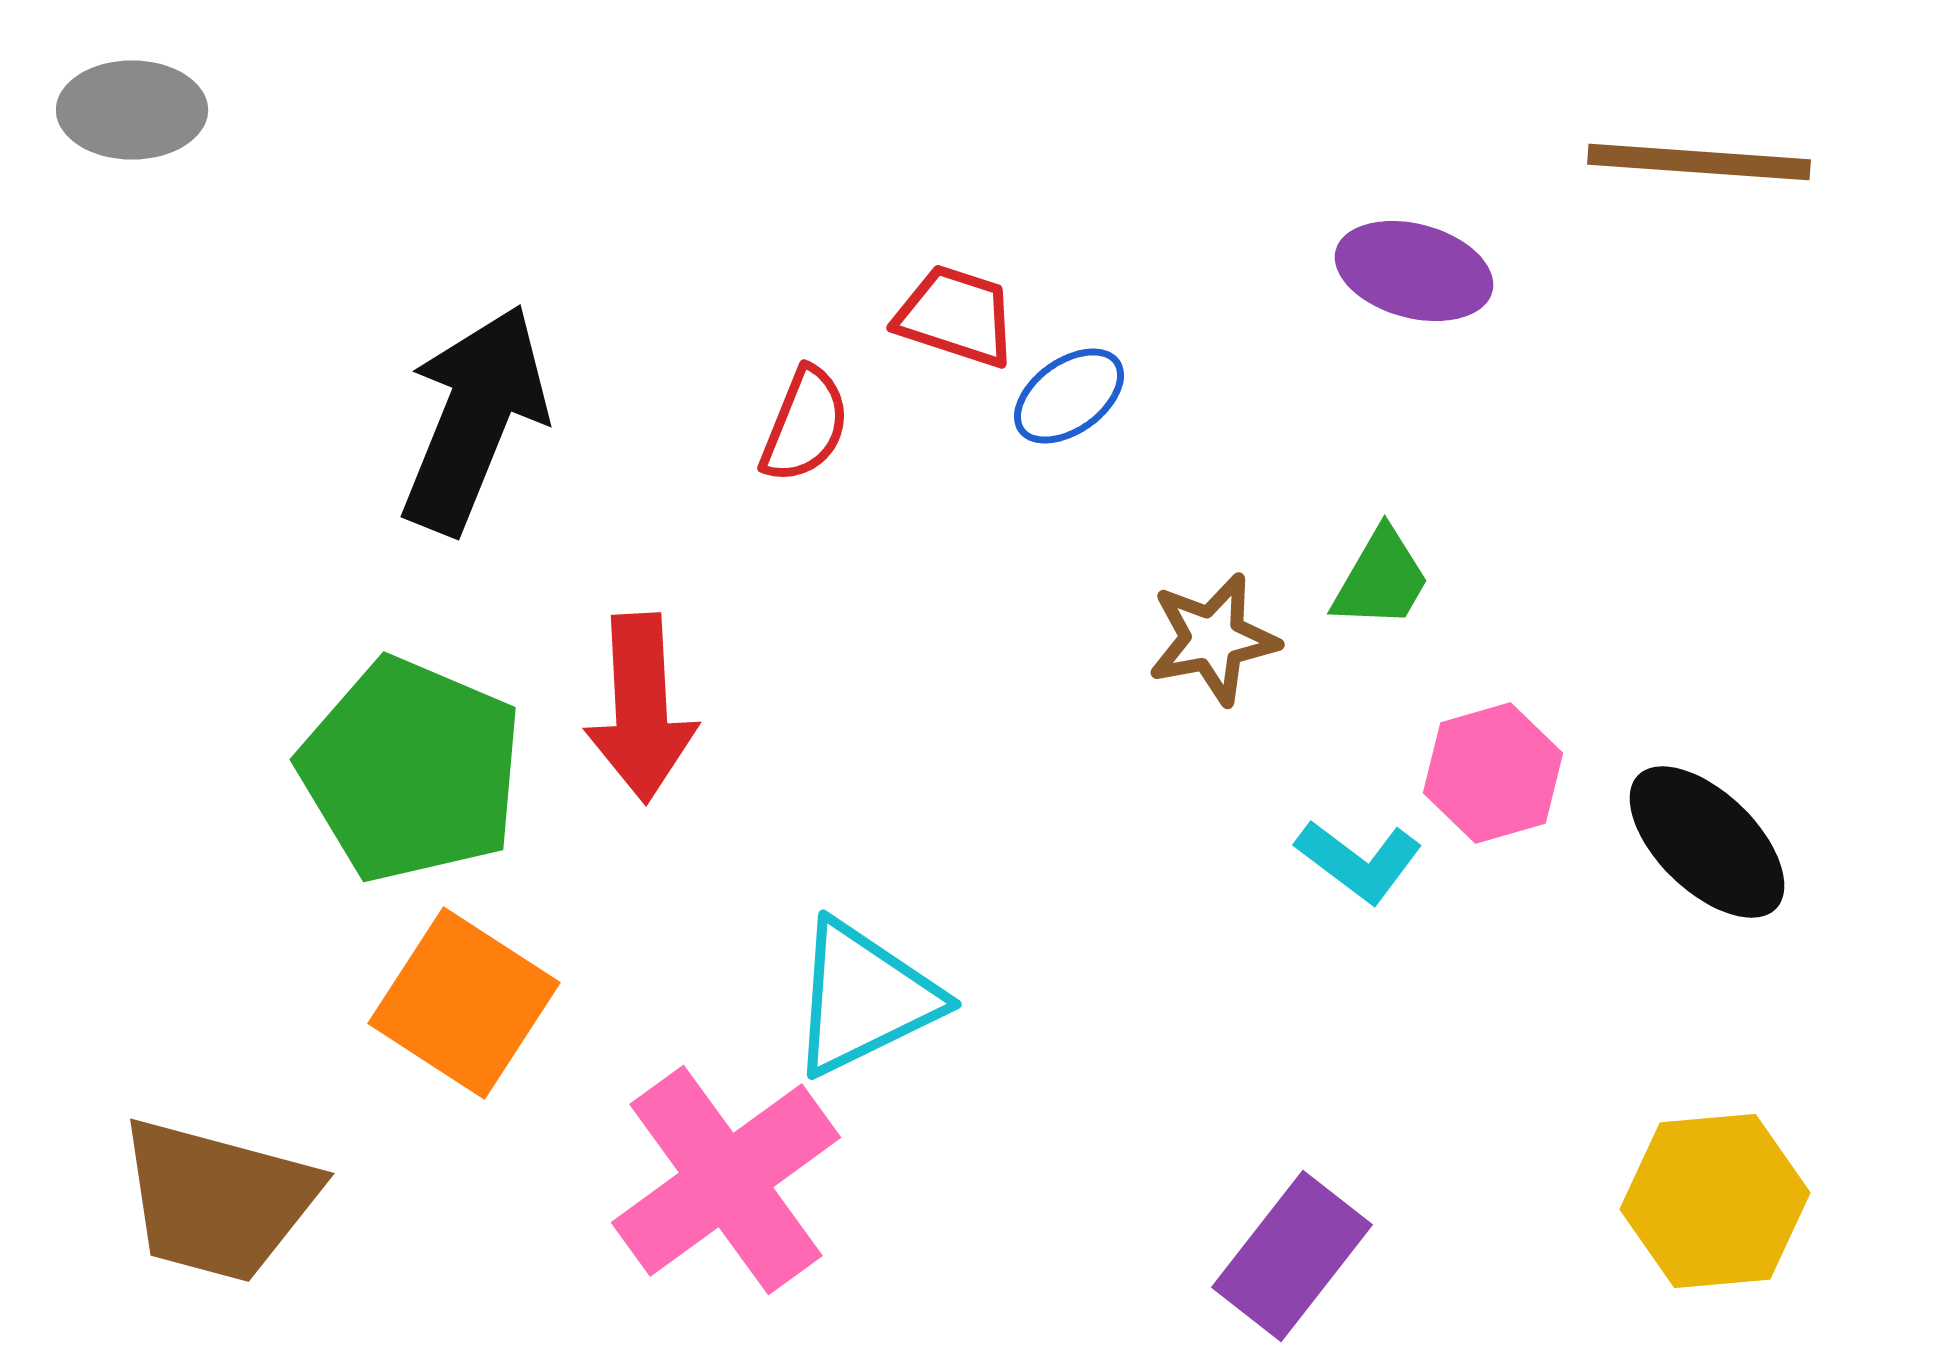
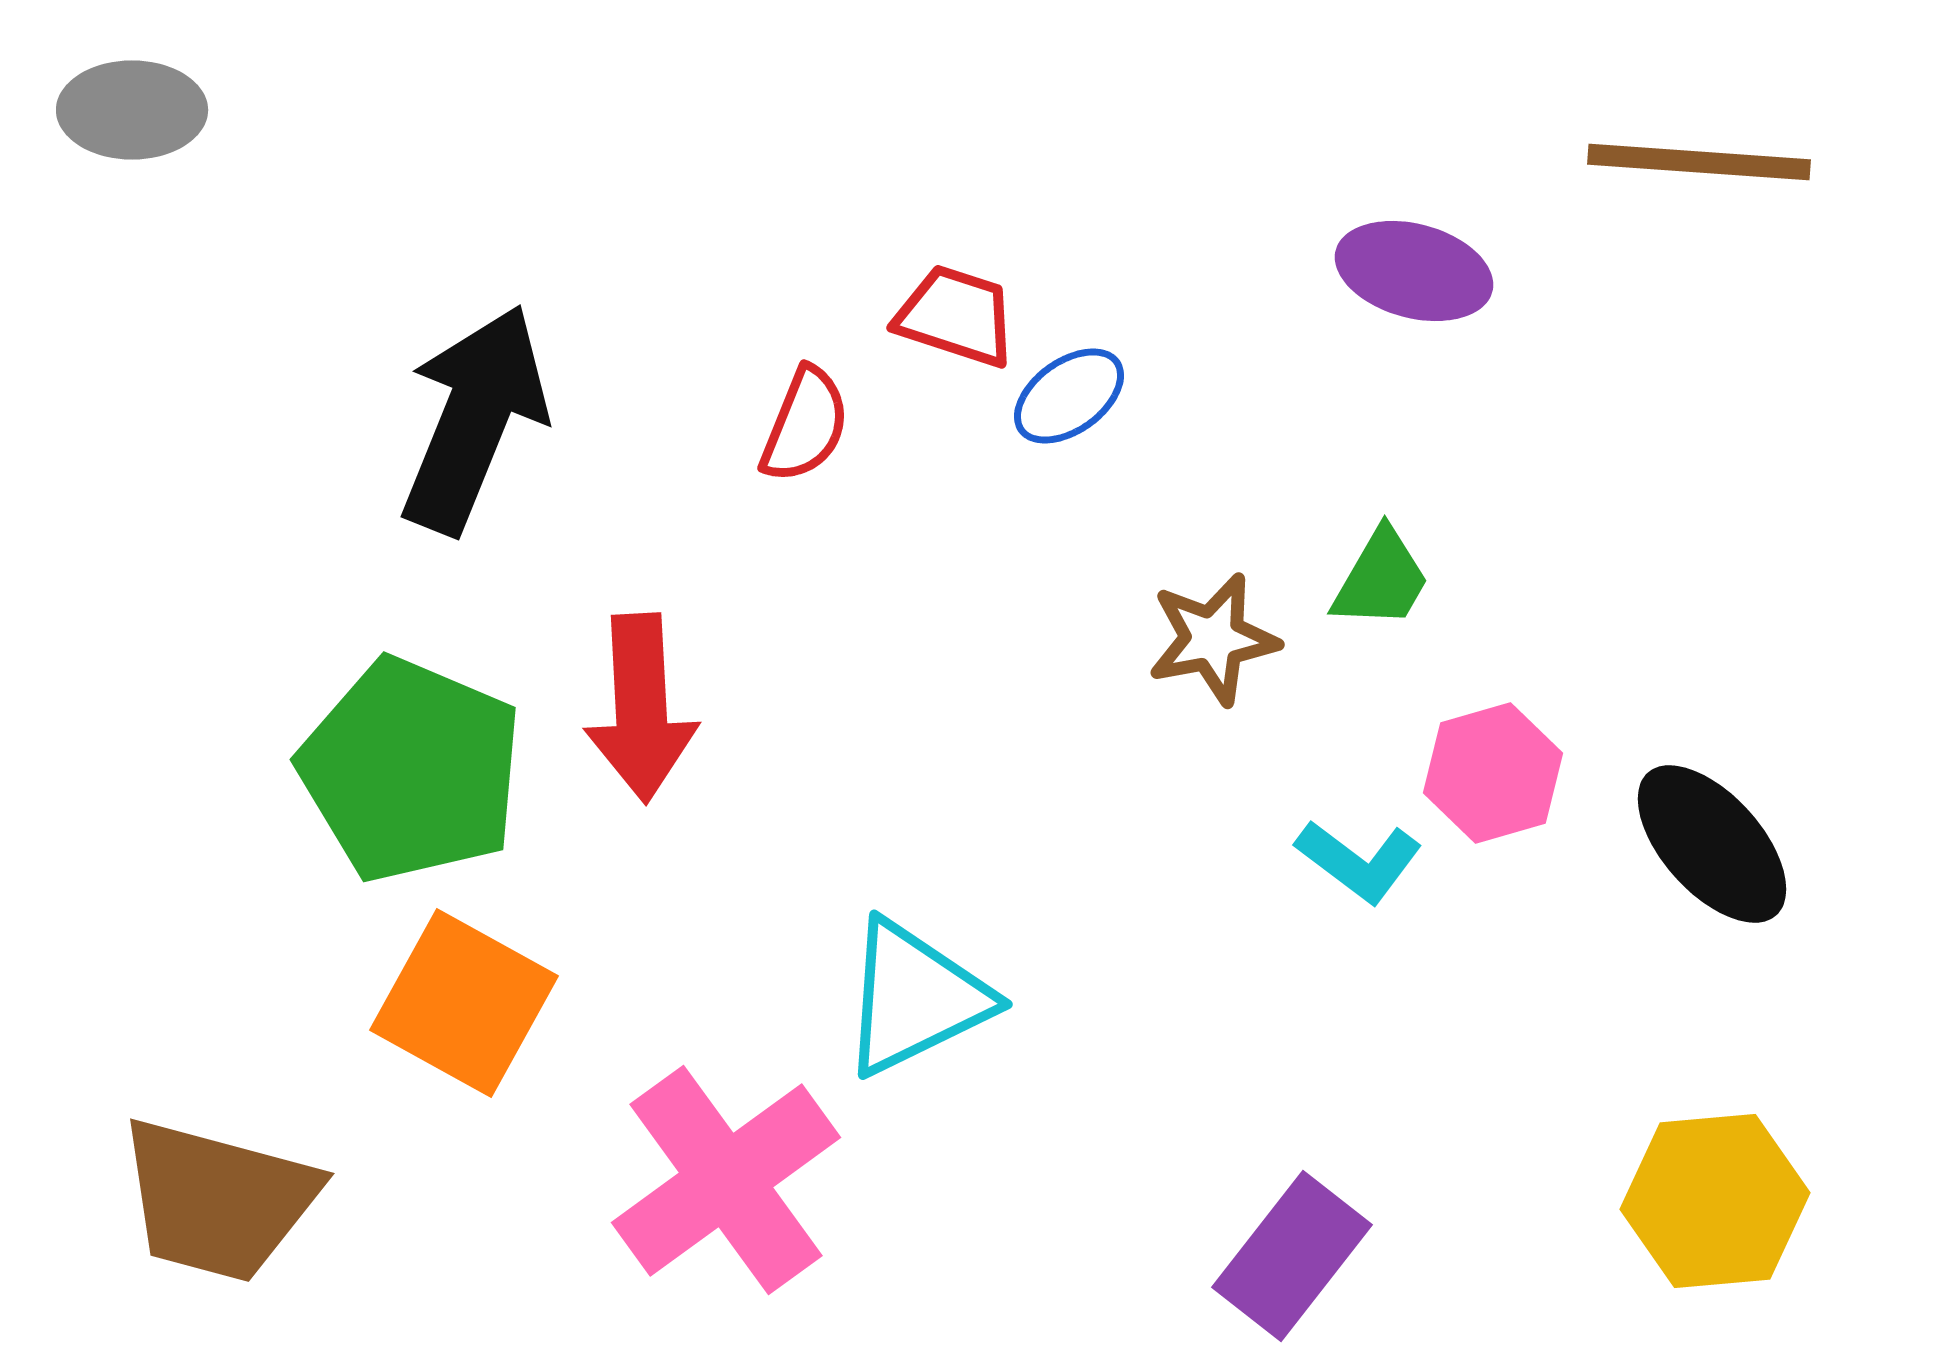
black ellipse: moved 5 px right, 2 px down; rotated 4 degrees clockwise
cyan triangle: moved 51 px right
orange square: rotated 4 degrees counterclockwise
